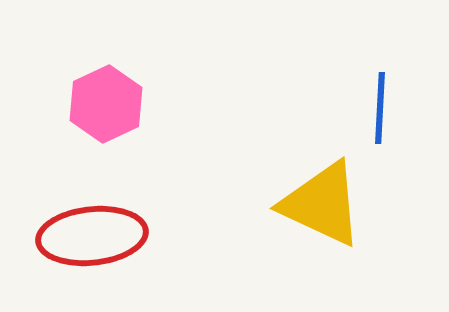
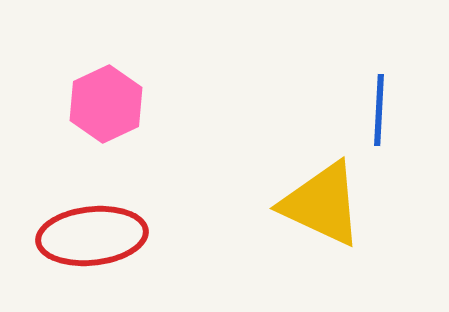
blue line: moved 1 px left, 2 px down
